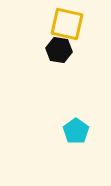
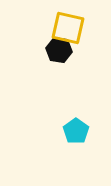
yellow square: moved 1 px right, 4 px down
